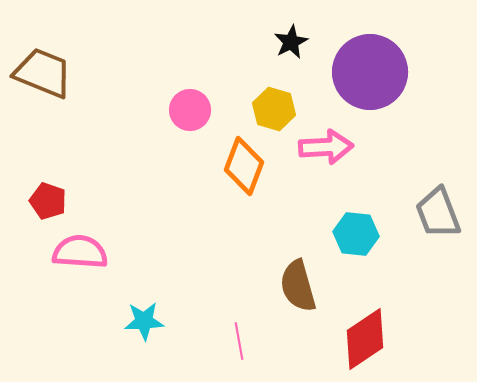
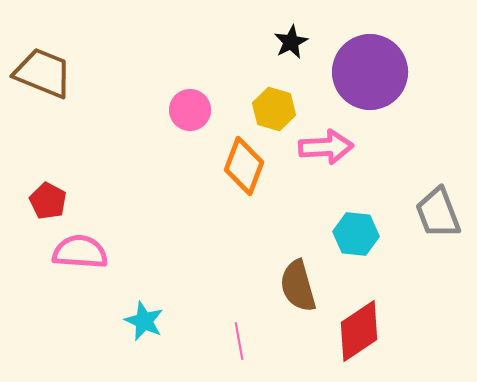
red pentagon: rotated 9 degrees clockwise
cyan star: rotated 27 degrees clockwise
red diamond: moved 6 px left, 8 px up
